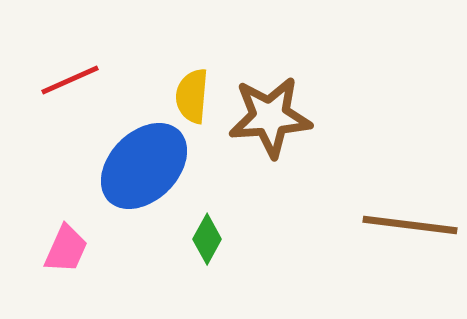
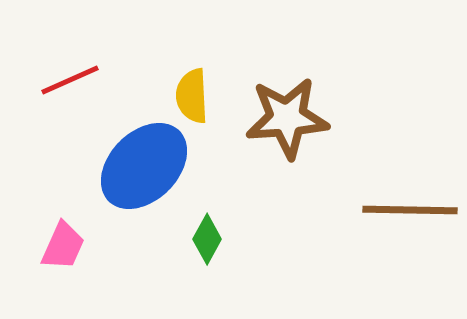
yellow semicircle: rotated 8 degrees counterclockwise
brown star: moved 17 px right, 1 px down
brown line: moved 15 px up; rotated 6 degrees counterclockwise
pink trapezoid: moved 3 px left, 3 px up
